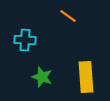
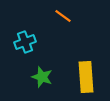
orange line: moved 5 px left
cyan cross: moved 2 px down; rotated 25 degrees counterclockwise
